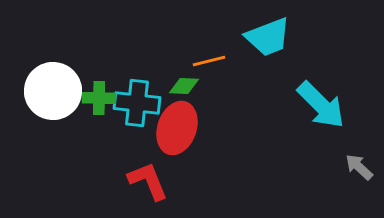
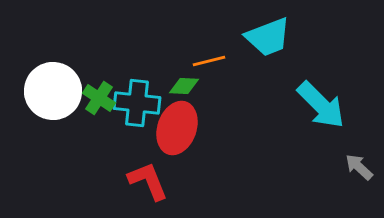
green cross: rotated 32 degrees clockwise
